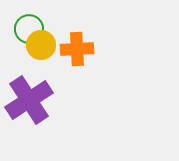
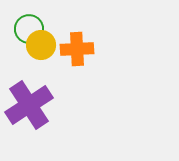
purple cross: moved 5 px down
